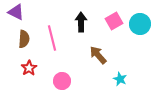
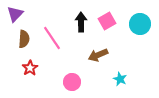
purple triangle: moved 1 px left, 2 px down; rotated 48 degrees clockwise
pink square: moved 7 px left
pink line: rotated 20 degrees counterclockwise
brown arrow: rotated 72 degrees counterclockwise
red star: moved 1 px right
pink circle: moved 10 px right, 1 px down
